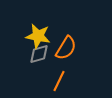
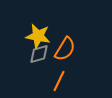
orange semicircle: moved 1 px left, 1 px down
